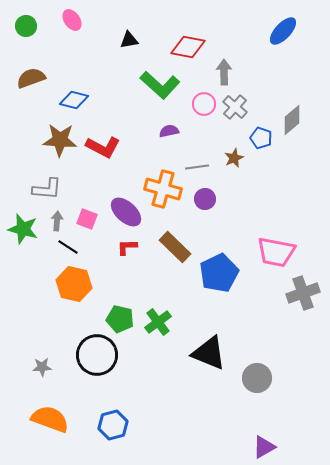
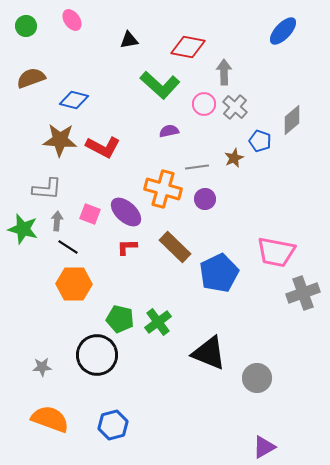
blue pentagon at (261, 138): moved 1 px left, 3 px down
pink square at (87, 219): moved 3 px right, 5 px up
orange hexagon at (74, 284): rotated 12 degrees counterclockwise
